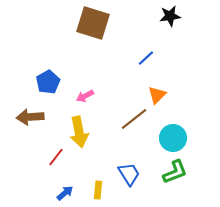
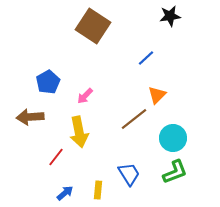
brown square: moved 3 px down; rotated 16 degrees clockwise
pink arrow: rotated 18 degrees counterclockwise
